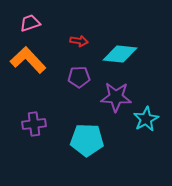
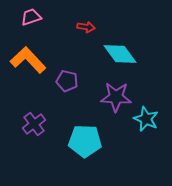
pink trapezoid: moved 1 px right, 6 px up
red arrow: moved 7 px right, 14 px up
cyan diamond: rotated 48 degrees clockwise
purple pentagon: moved 12 px left, 4 px down; rotated 15 degrees clockwise
cyan star: rotated 20 degrees counterclockwise
purple cross: rotated 30 degrees counterclockwise
cyan pentagon: moved 2 px left, 1 px down
